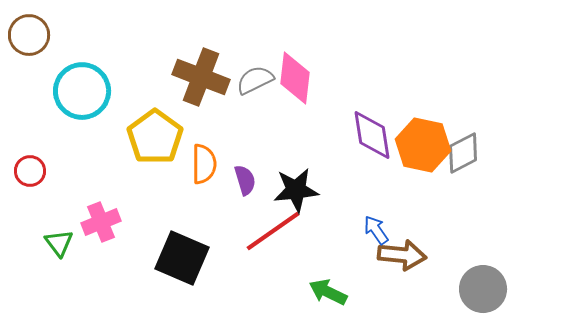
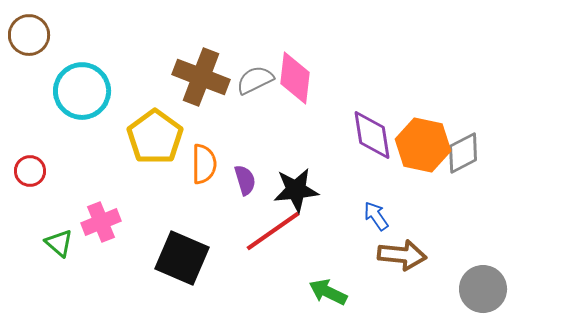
blue arrow: moved 14 px up
green triangle: rotated 12 degrees counterclockwise
